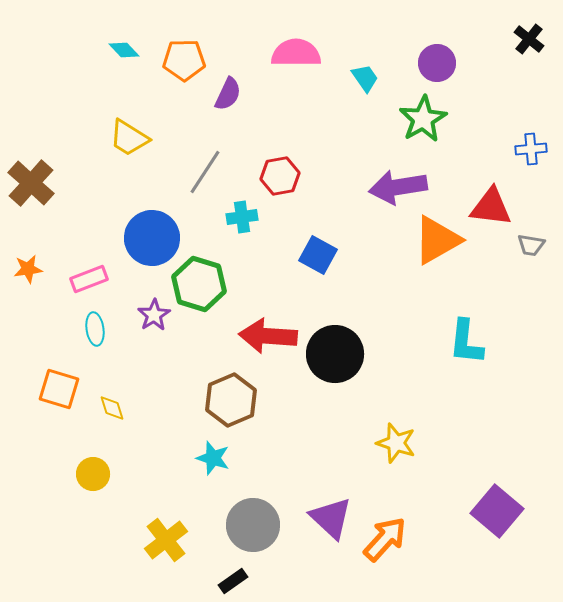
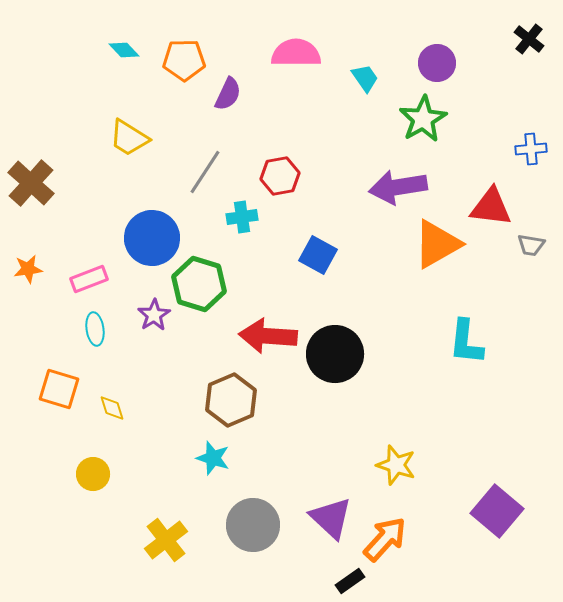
orange triangle: moved 4 px down
yellow star: moved 22 px down
black rectangle: moved 117 px right
